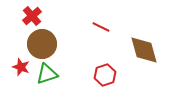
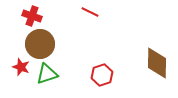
red cross: rotated 30 degrees counterclockwise
red line: moved 11 px left, 15 px up
brown circle: moved 2 px left
brown diamond: moved 13 px right, 13 px down; rotated 16 degrees clockwise
red hexagon: moved 3 px left
